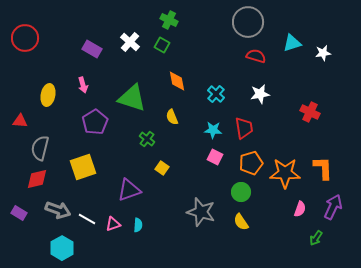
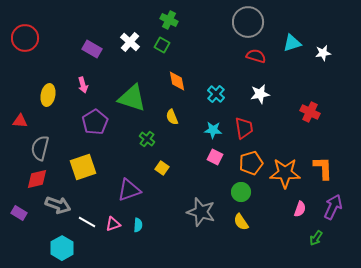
gray arrow at (58, 210): moved 5 px up
white line at (87, 219): moved 3 px down
